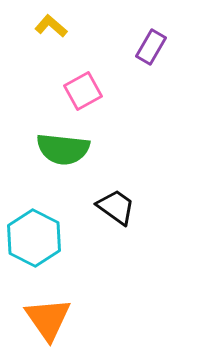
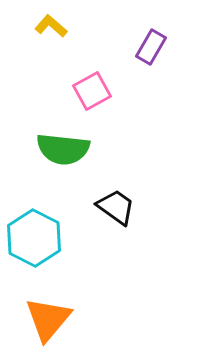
pink square: moved 9 px right
orange triangle: rotated 15 degrees clockwise
